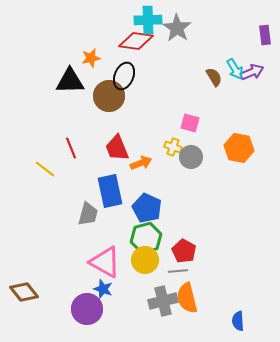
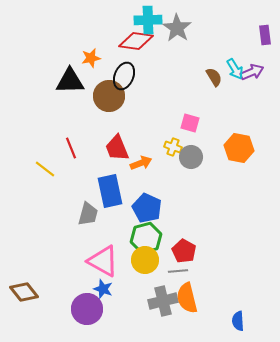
pink triangle: moved 2 px left, 1 px up
